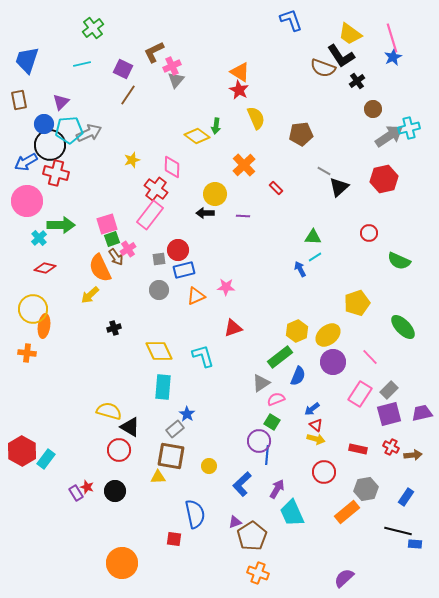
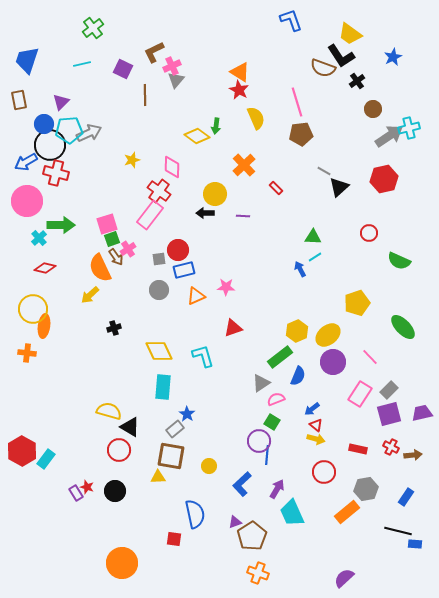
pink line at (392, 38): moved 95 px left, 64 px down
brown line at (128, 95): moved 17 px right; rotated 35 degrees counterclockwise
red cross at (156, 189): moved 3 px right, 2 px down
